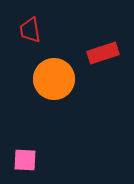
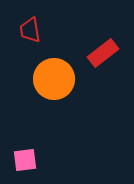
red rectangle: rotated 20 degrees counterclockwise
pink square: rotated 10 degrees counterclockwise
